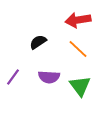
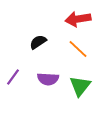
red arrow: moved 1 px up
purple semicircle: moved 1 px left, 2 px down
green triangle: rotated 15 degrees clockwise
